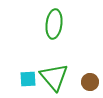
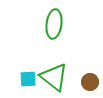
green triangle: rotated 12 degrees counterclockwise
